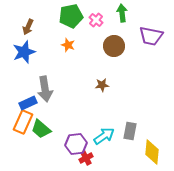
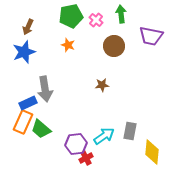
green arrow: moved 1 px left, 1 px down
